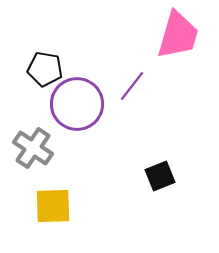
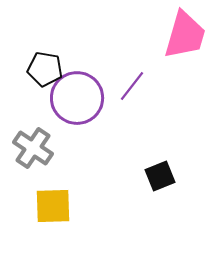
pink trapezoid: moved 7 px right
purple circle: moved 6 px up
